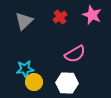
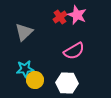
pink star: moved 15 px left
gray triangle: moved 11 px down
pink semicircle: moved 1 px left, 3 px up
yellow circle: moved 1 px right, 2 px up
